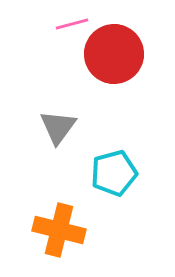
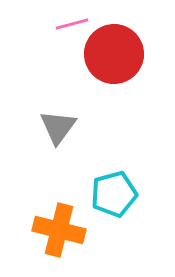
cyan pentagon: moved 21 px down
